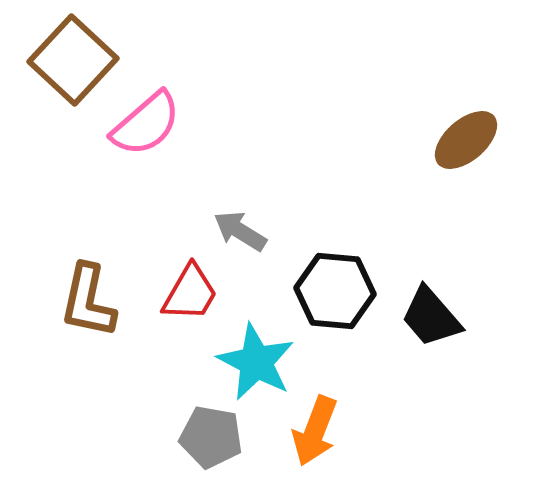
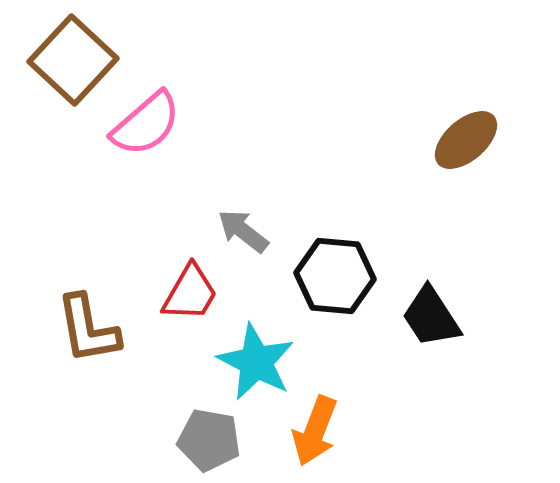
gray arrow: moved 3 px right; rotated 6 degrees clockwise
black hexagon: moved 15 px up
brown L-shape: moved 28 px down; rotated 22 degrees counterclockwise
black trapezoid: rotated 8 degrees clockwise
gray pentagon: moved 2 px left, 3 px down
